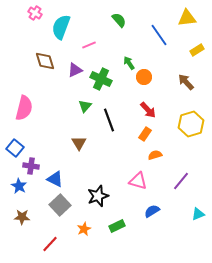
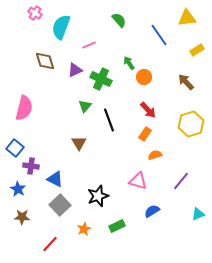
blue star: moved 1 px left, 3 px down
